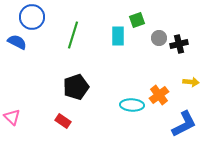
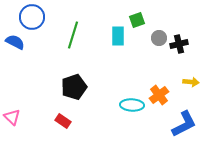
blue semicircle: moved 2 px left
black pentagon: moved 2 px left
